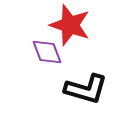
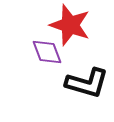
black L-shape: moved 1 px right, 6 px up
